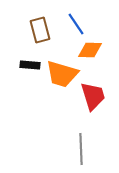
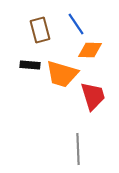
gray line: moved 3 px left
